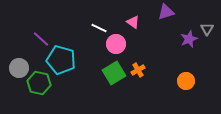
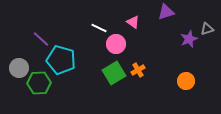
gray triangle: rotated 40 degrees clockwise
green hexagon: rotated 15 degrees counterclockwise
